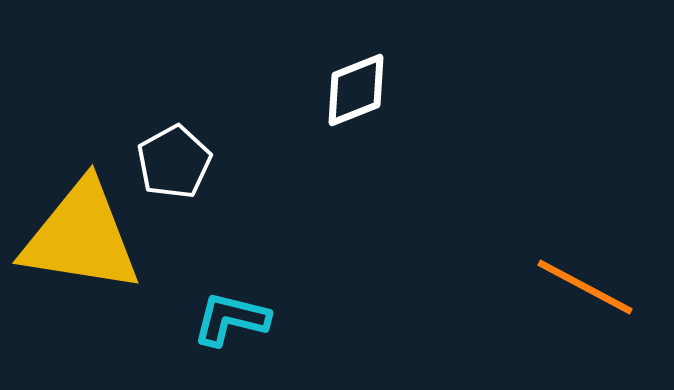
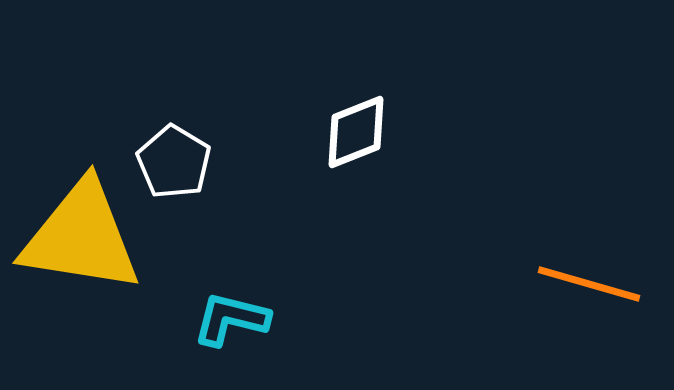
white diamond: moved 42 px down
white pentagon: rotated 12 degrees counterclockwise
orange line: moved 4 px right, 3 px up; rotated 12 degrees counterclockwise
